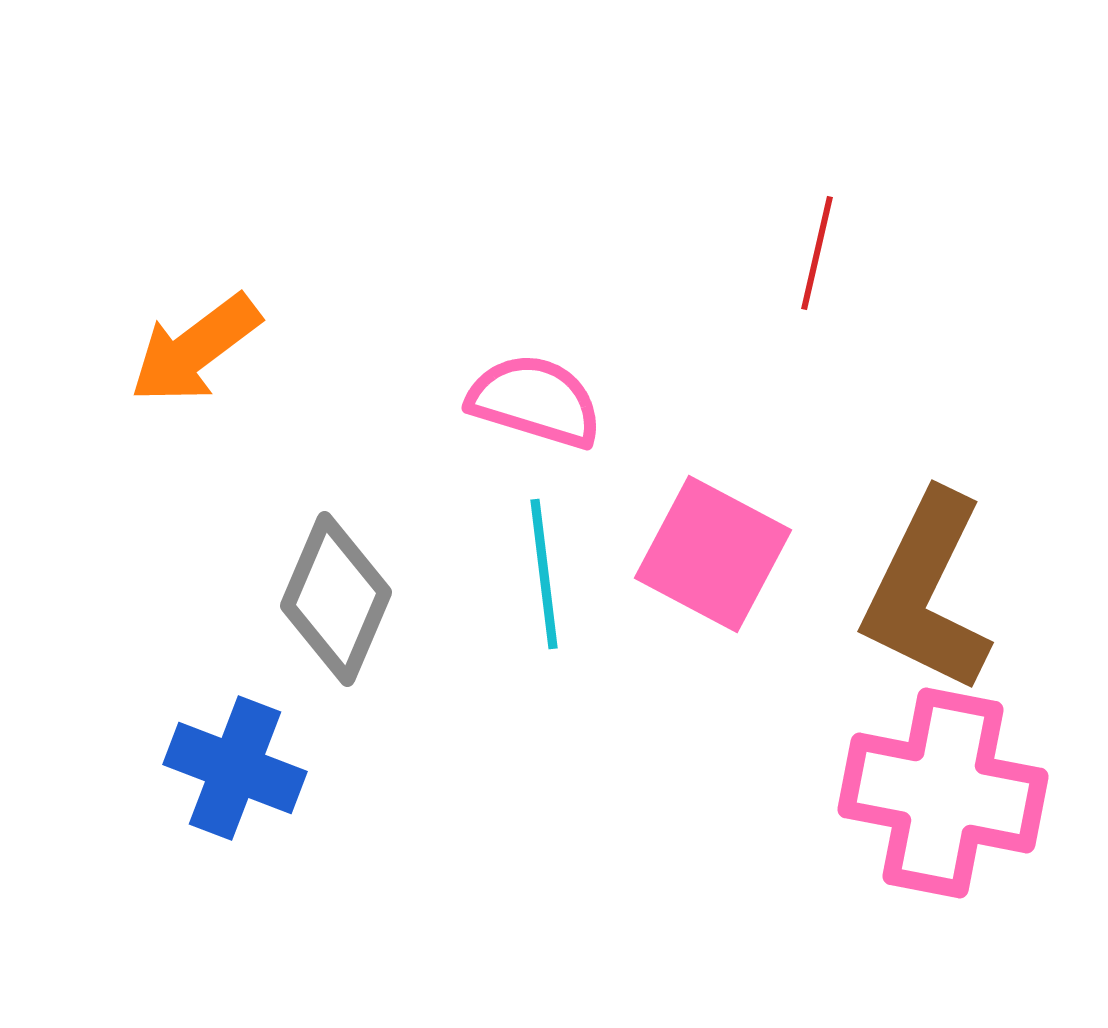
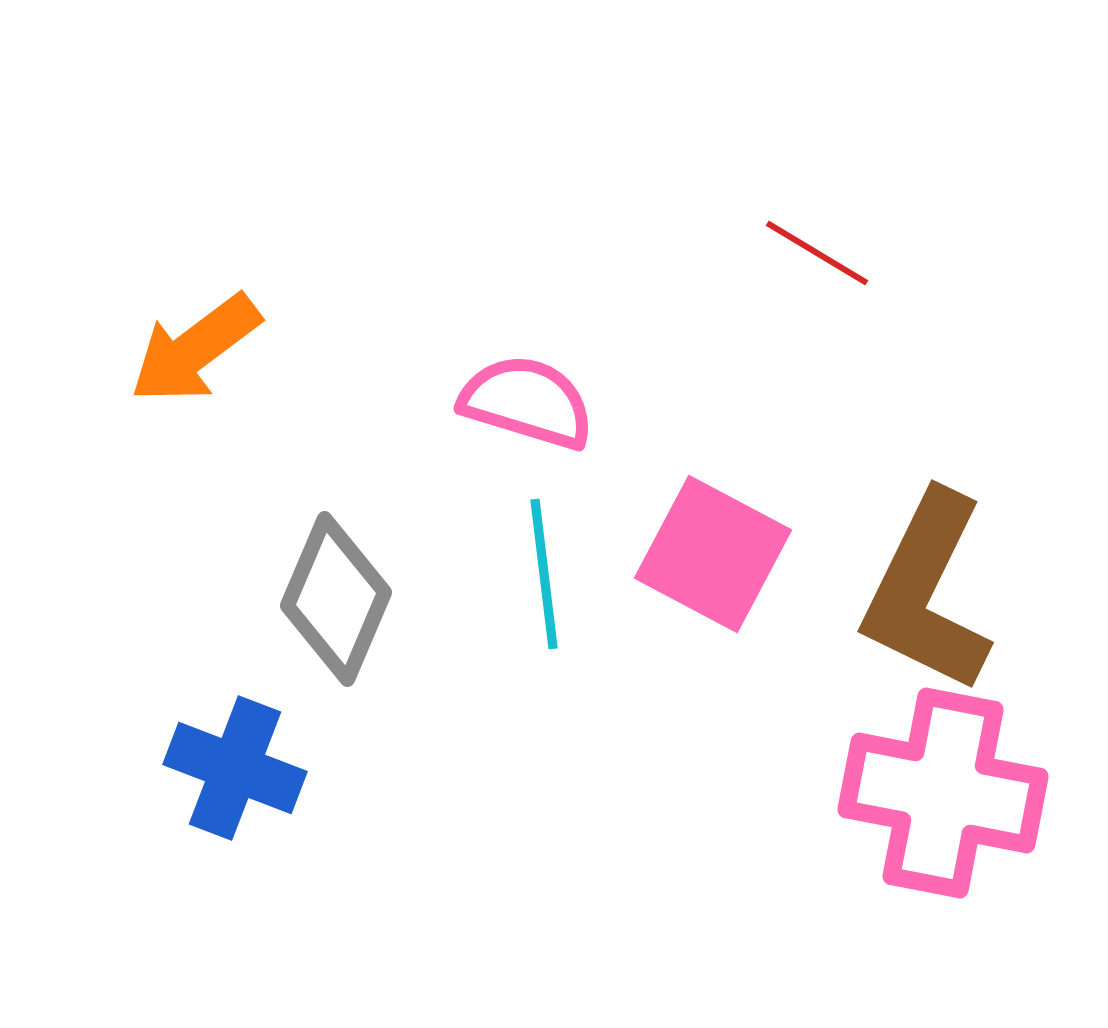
red line: rotated 72 degrees counterclockwise
pink semicircle: moved 8 px left, 1 px down
